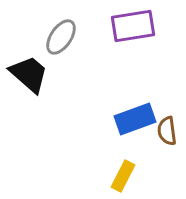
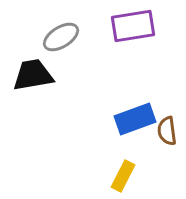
gray ellipse: rotated 24 degrees clockwise
black trapezoid: moved 4 px right, 1 px down; rotated 51 degrees counterclockwise
